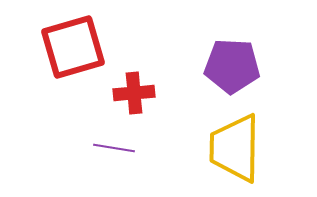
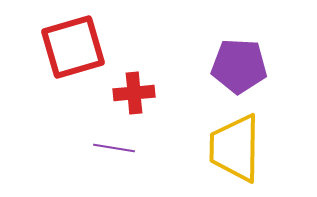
purple pentagon: moved 7 px right
